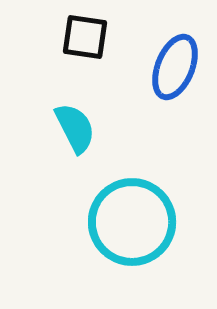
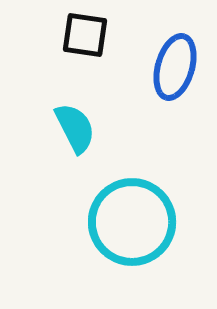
black square: moved 2 px up
blue ellipse: rotated 6 degrees counterclockwise
